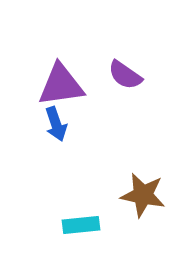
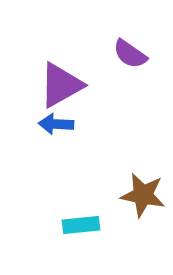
purple semicircle: moved 5 px right, 21 px up
purple triangle: rotated 21 degrees counterclockwise
blue arrow: rotated 112 degrees clockwise
